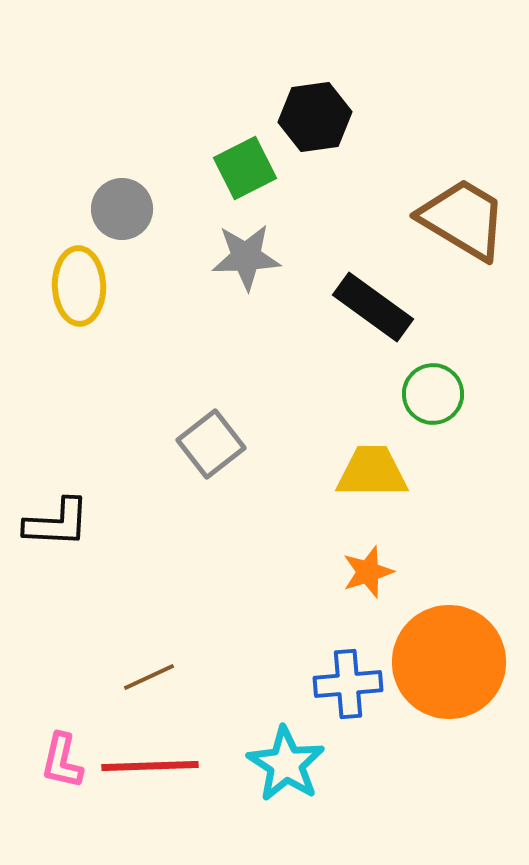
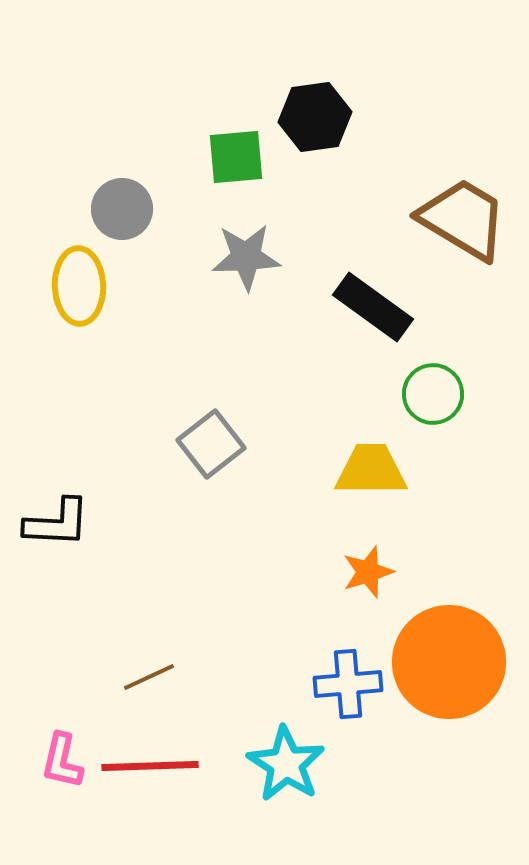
green square: moved 9 px left, 11 px up; rotated 22 degrees clockwise
yellow trapezoid: moved 1 px left, 2 px up
